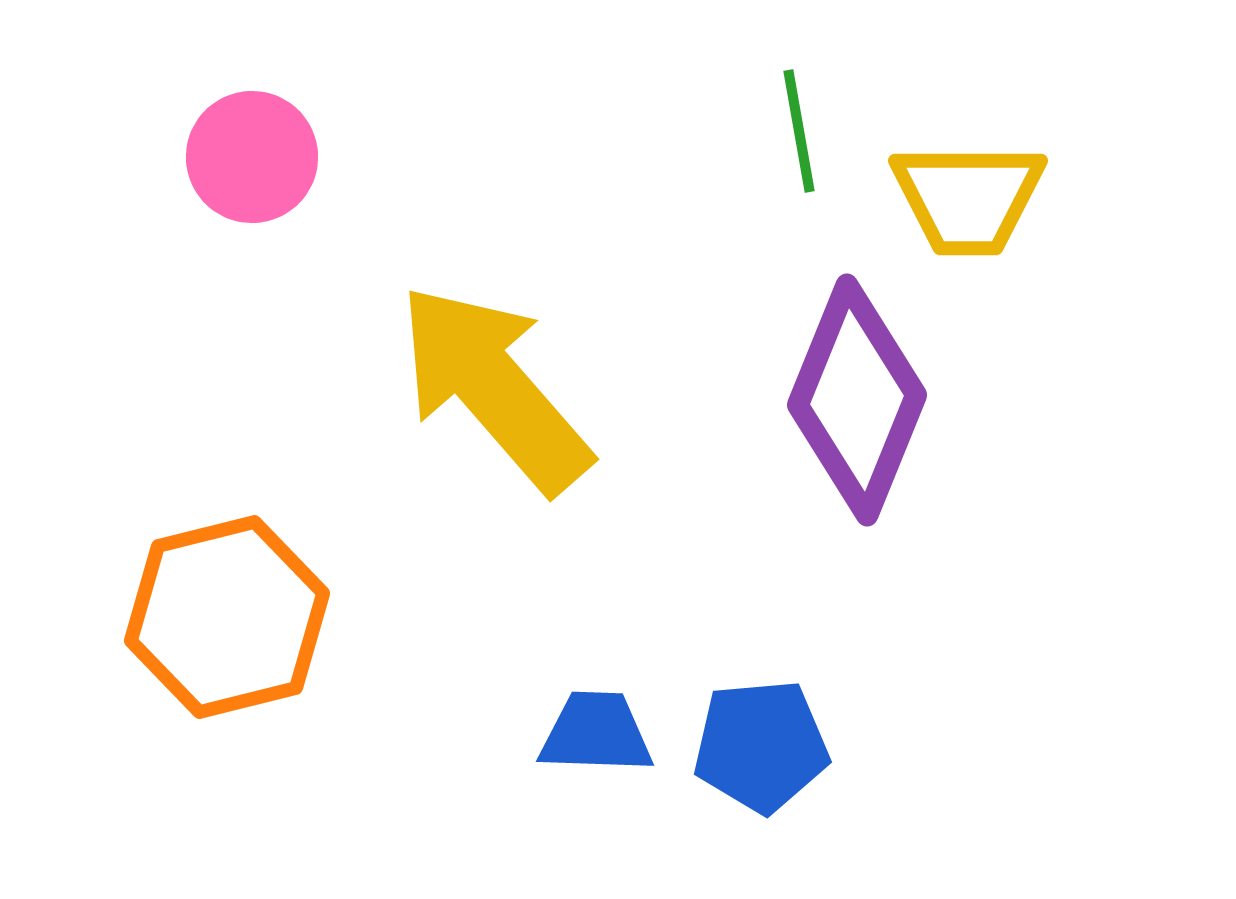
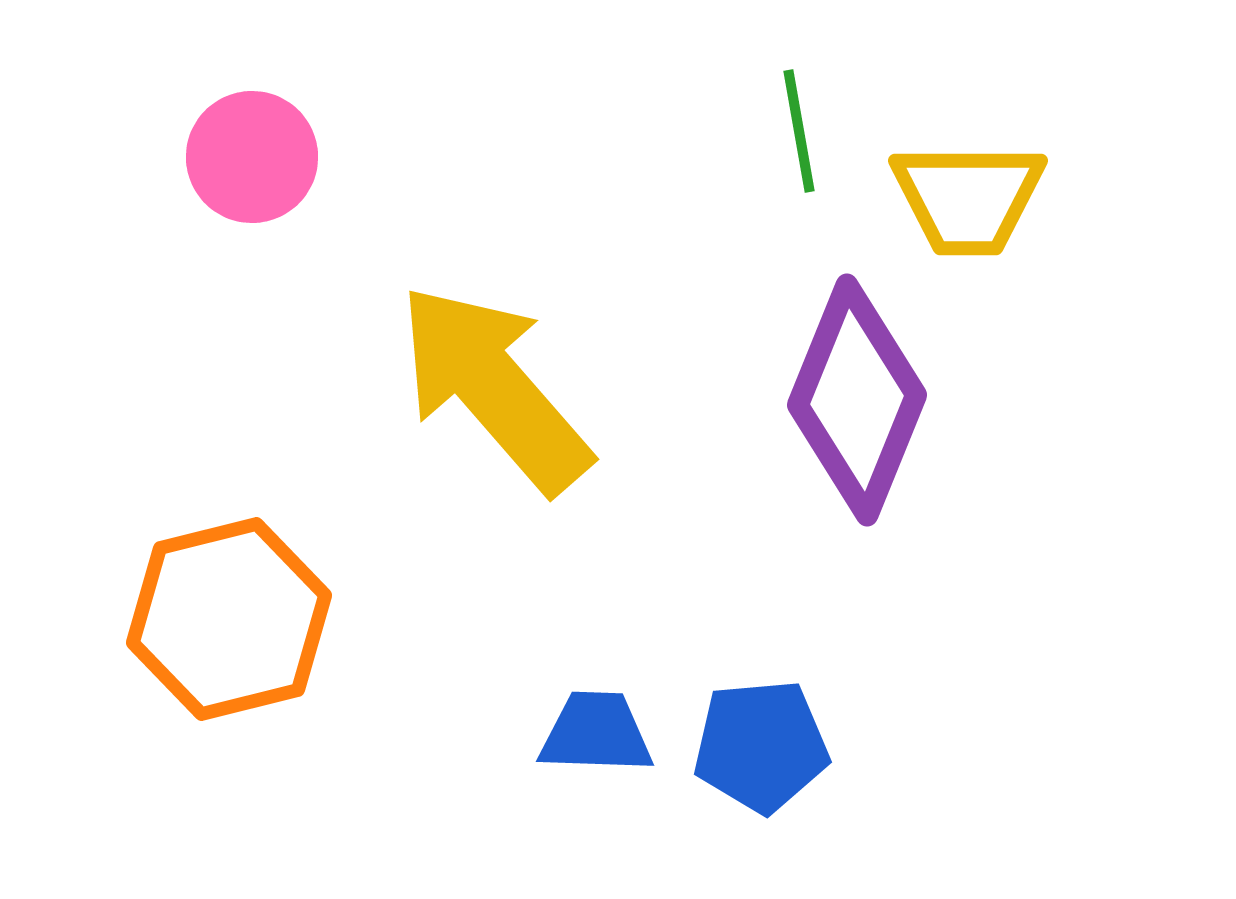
orange hexagon: moved 2 px right, 2 px down
